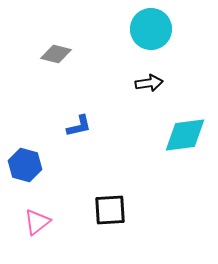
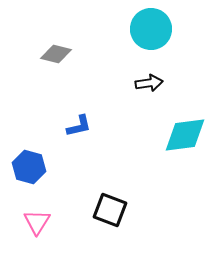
blue hexagon: moved 4 px right, 2 px down
black square: rotated 24 degrees clockwise
pink triangle: rotated 20 degrees counterclockwise
